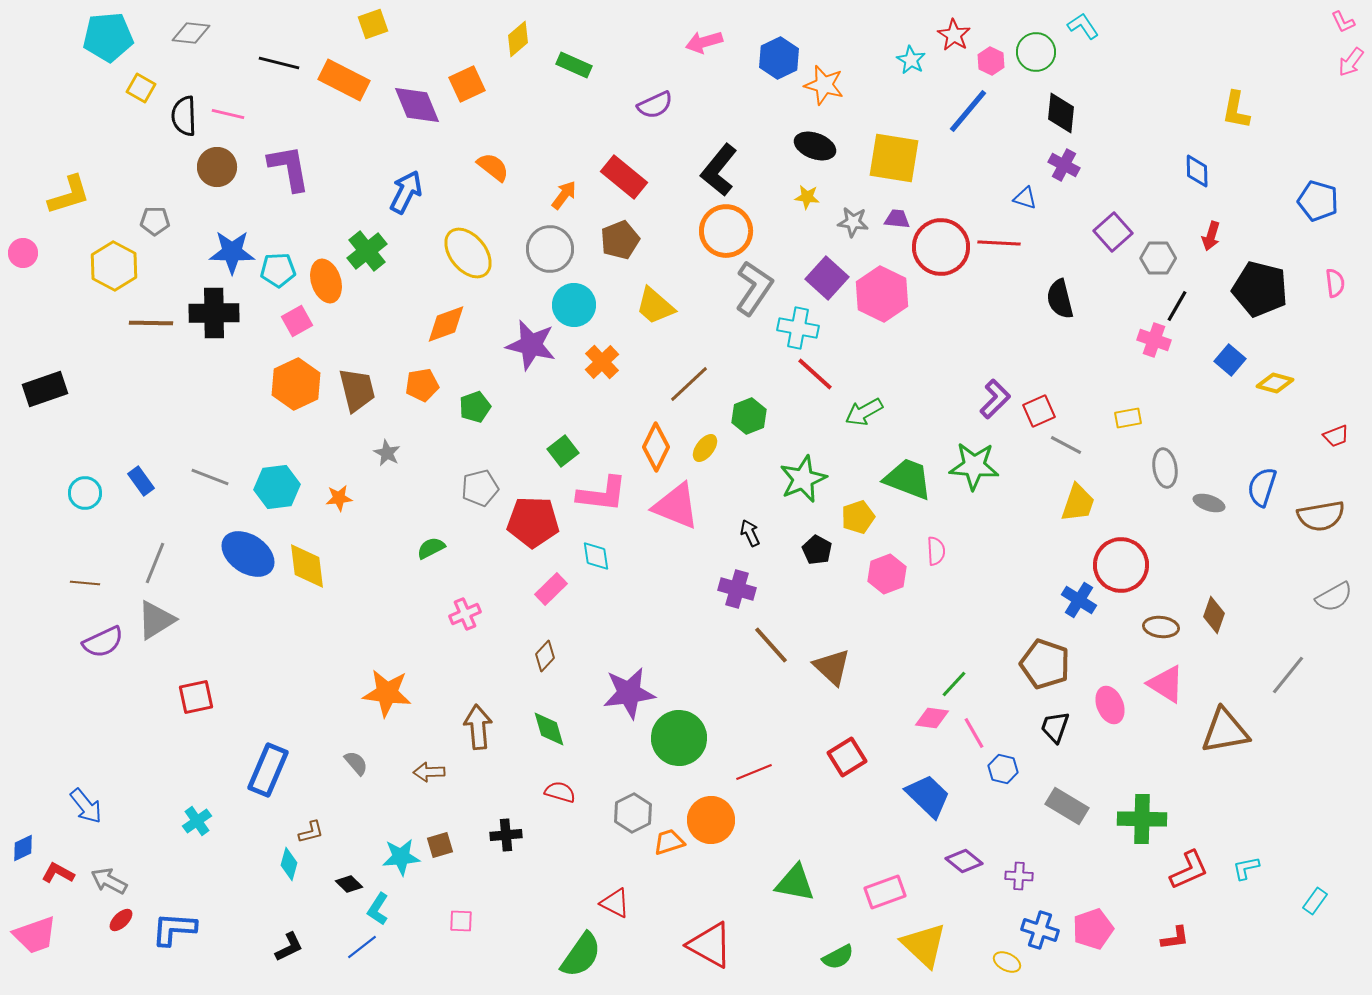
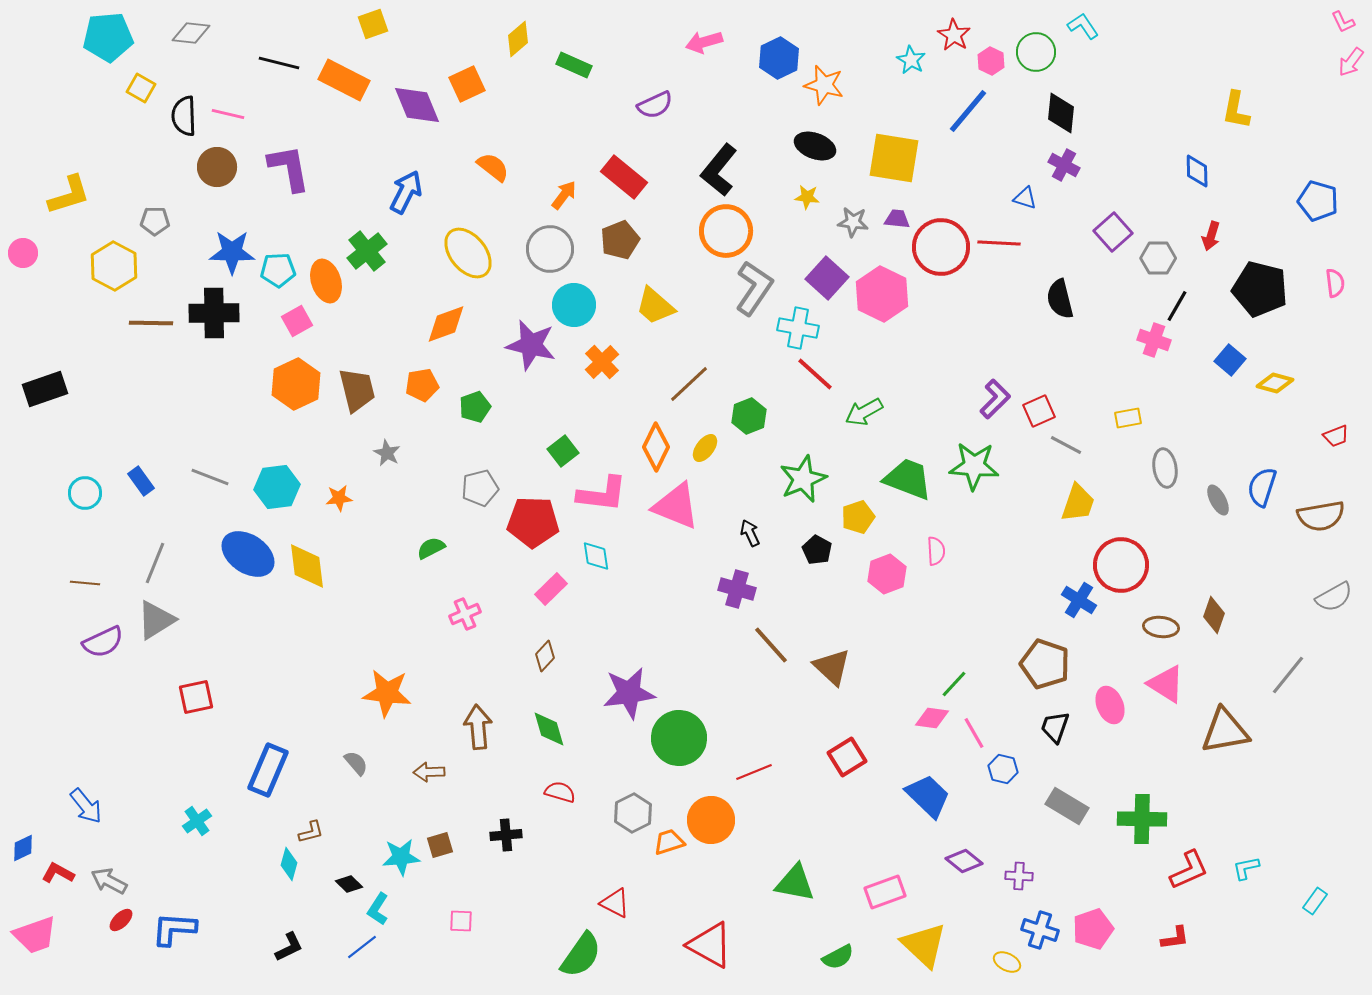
gray ellipse at (1209, 503): moved 9 px right, 3 px up; rotated 44 degrees clockwise
